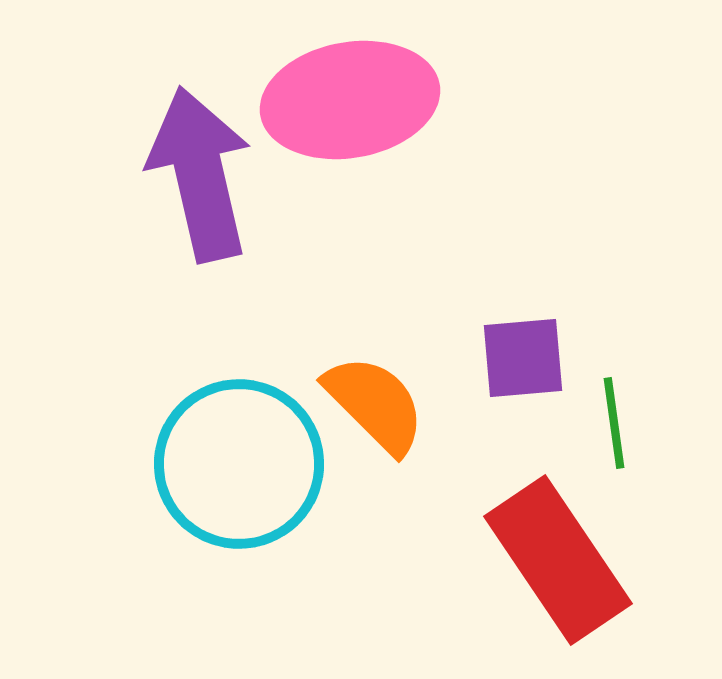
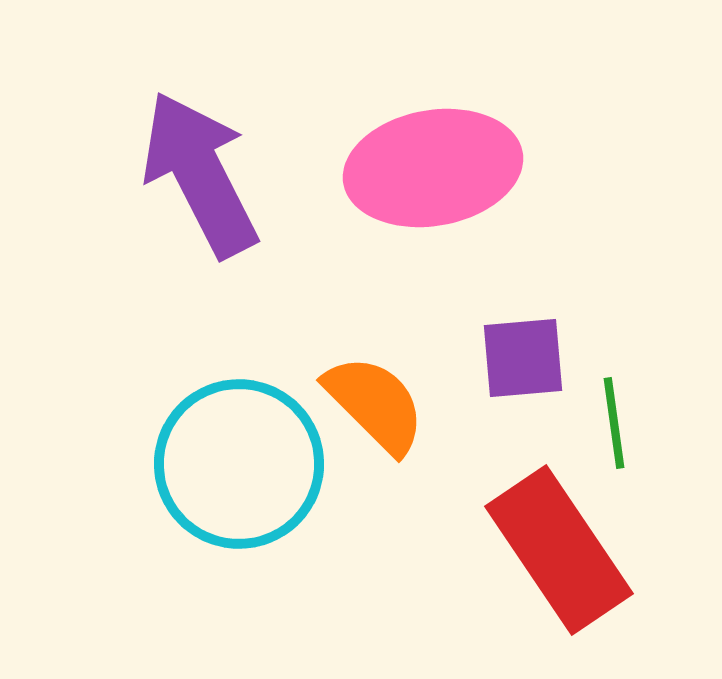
pink ellipse: moved 83 px right, 68 px down
purple arrow: rotated 14 degrees counterclockwise
red rectangle: moved 1 px right, 10 px up
